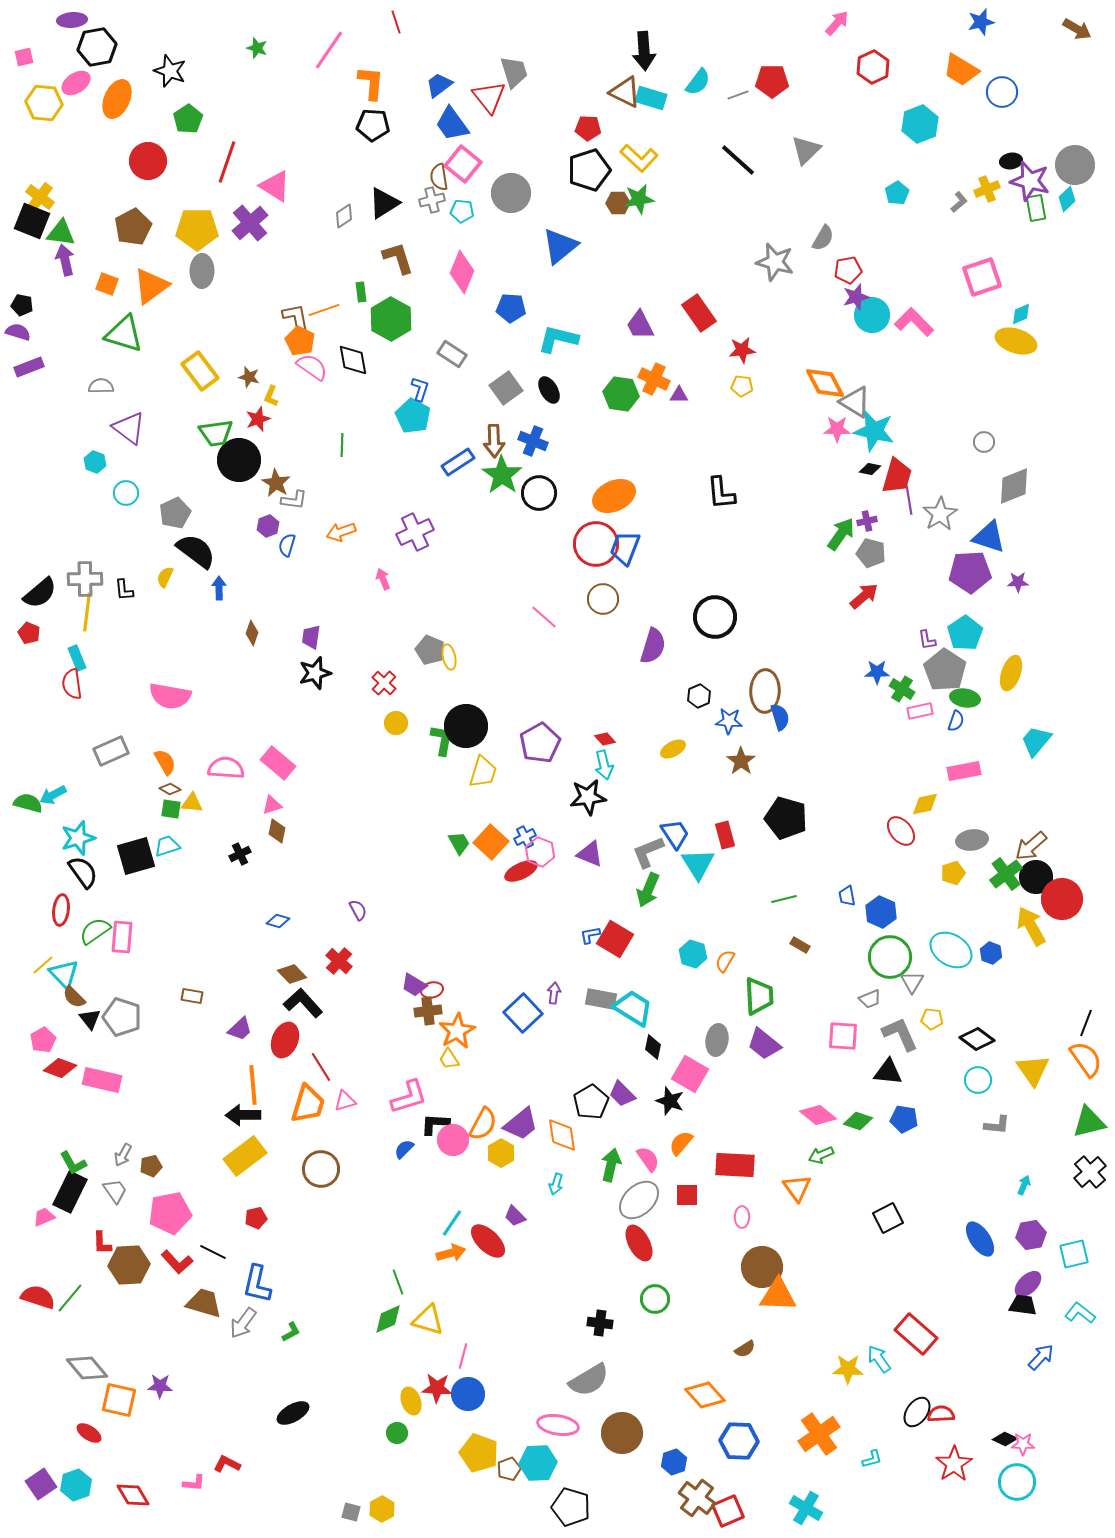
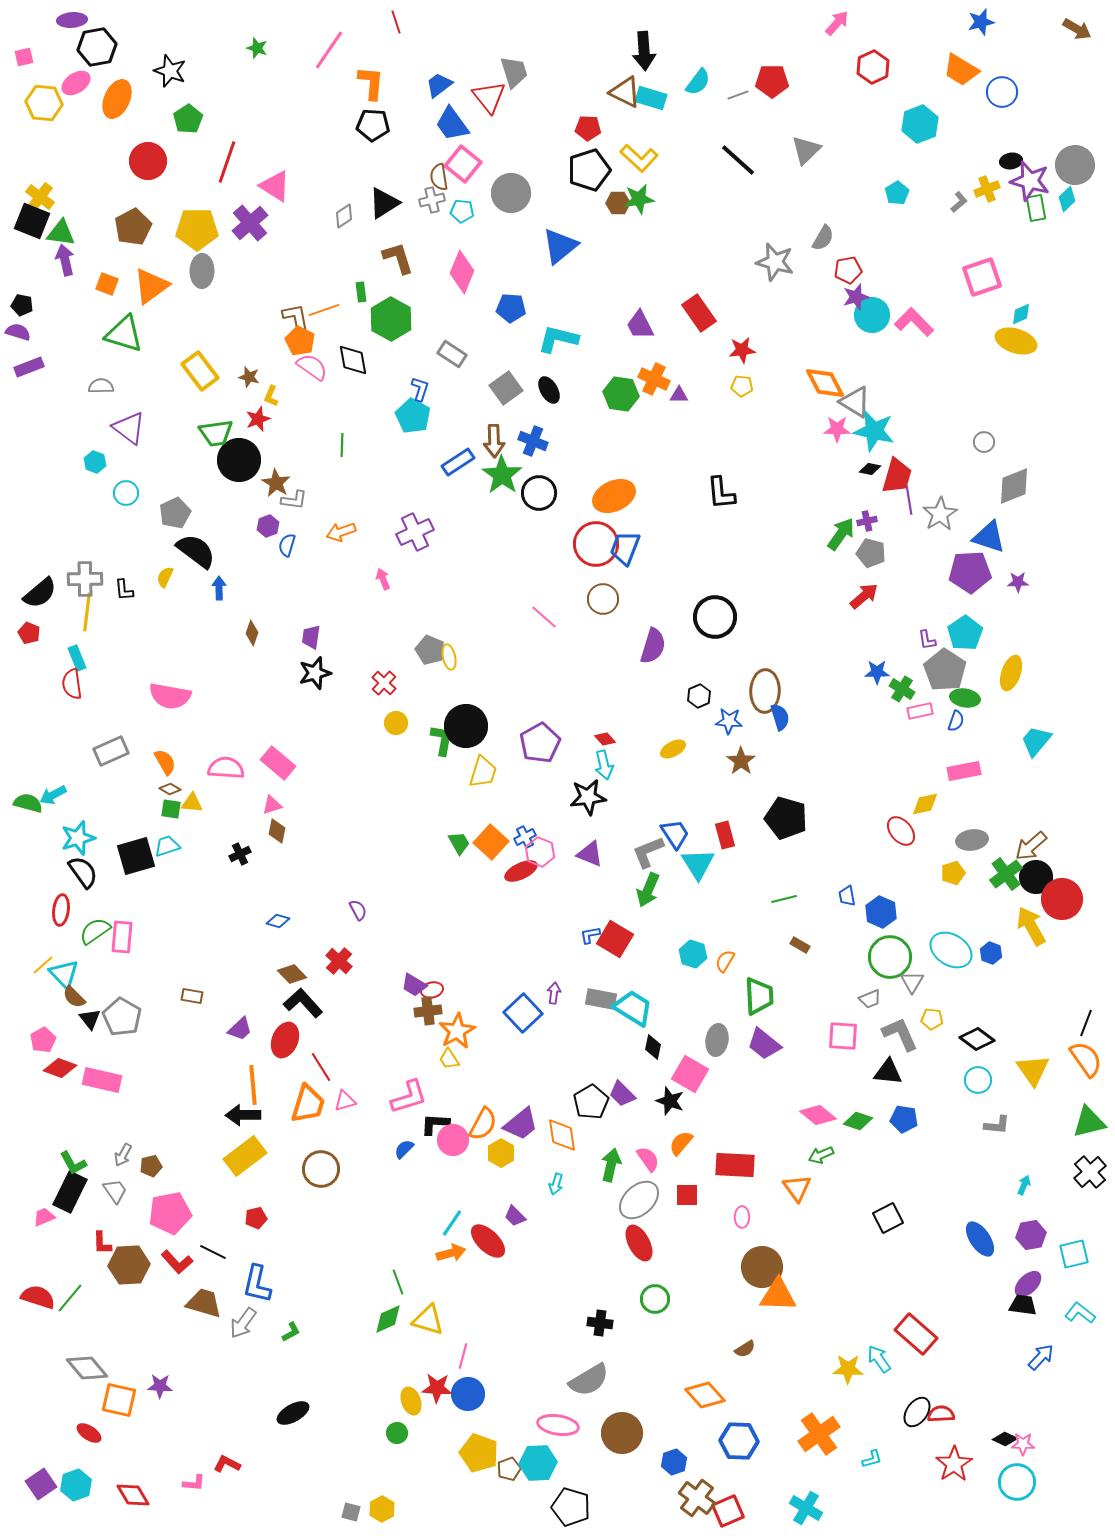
gray pentagon at (122, 1017): rotated 12 degrees clockwise
